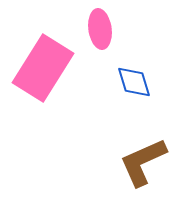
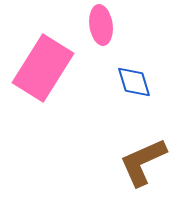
pink ellipse: moved 1 px right, 4 px up
